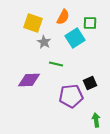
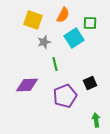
orange semicircle: moved 2 px up
yellow square: moved 3 px up
cyan square: moved 1 px left
gray star: rotated 24 degrees clockwise
green line: moved 1 px left; rotated 64 degrees clockwise
purple diamond: moved 2 px left, 5 px down
purple pentagon: moved 6 px left; rotated 15 degrees counterclockwise
